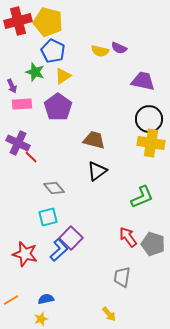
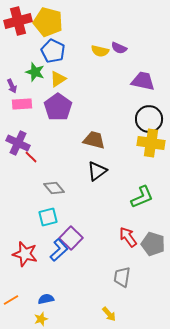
yellow triangle: moved 5 px left, 3 px down
